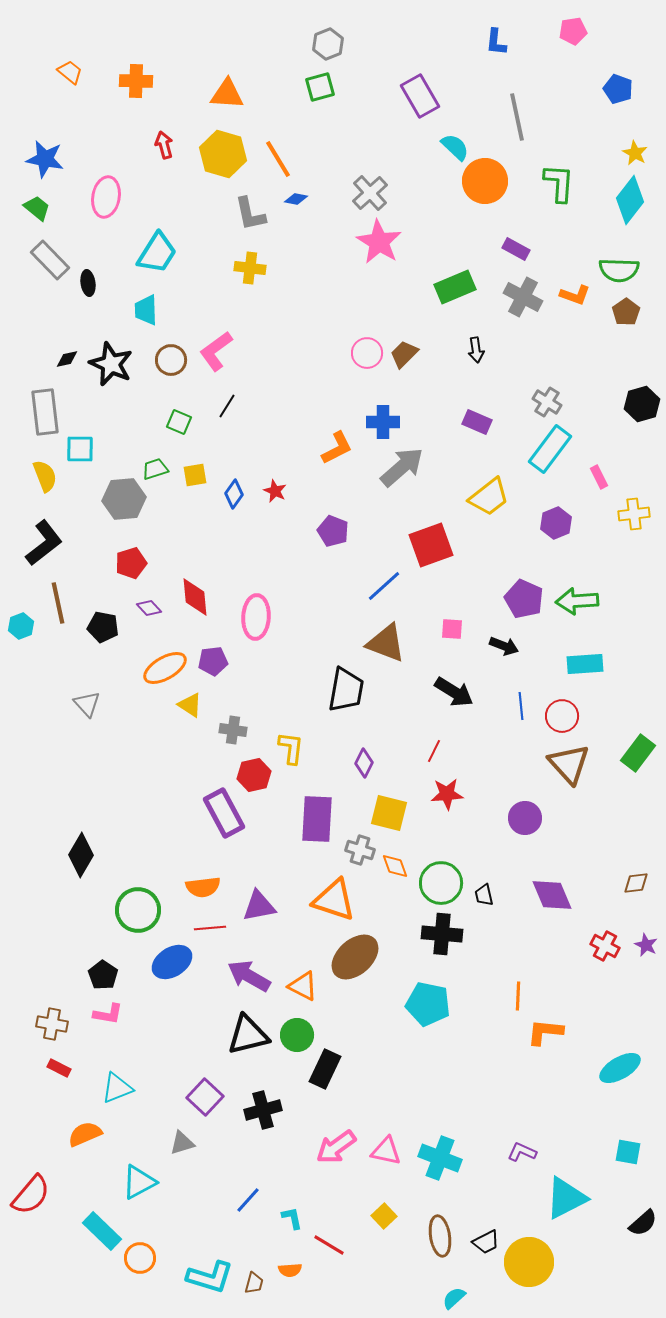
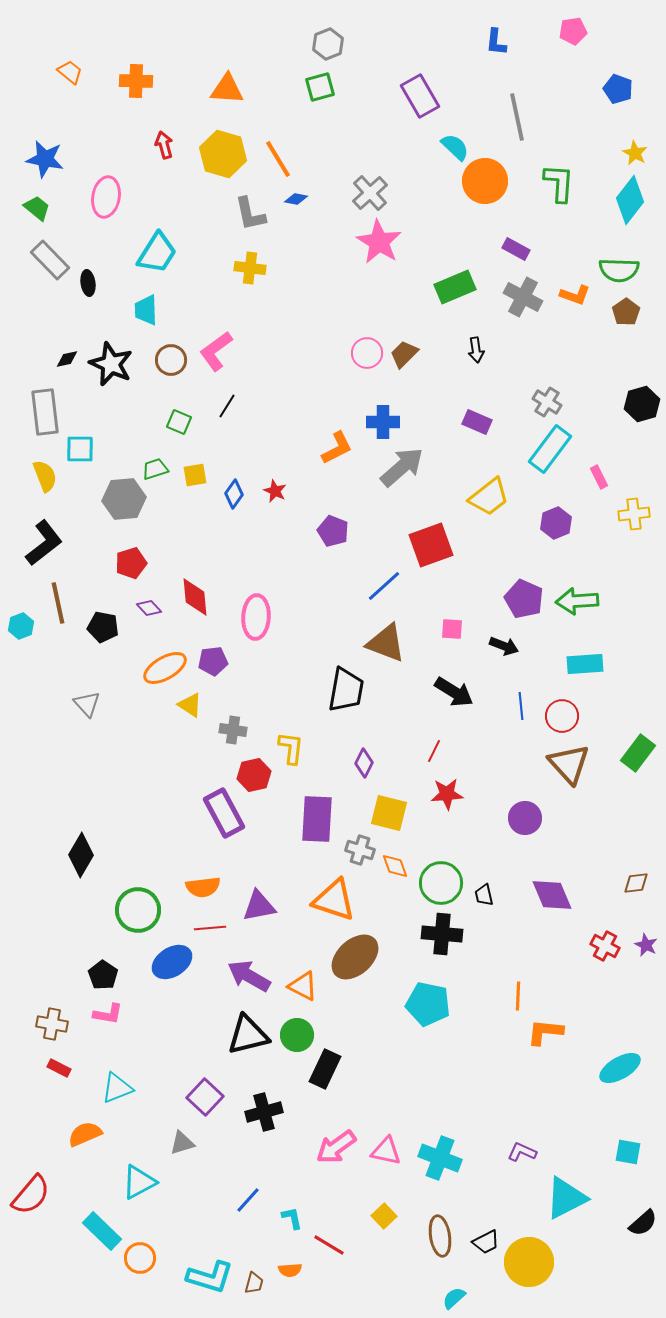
orange triangle at (227, 94): moved 5 px up
black cross at (263, 1110): moved 1 px right, 2 px down
